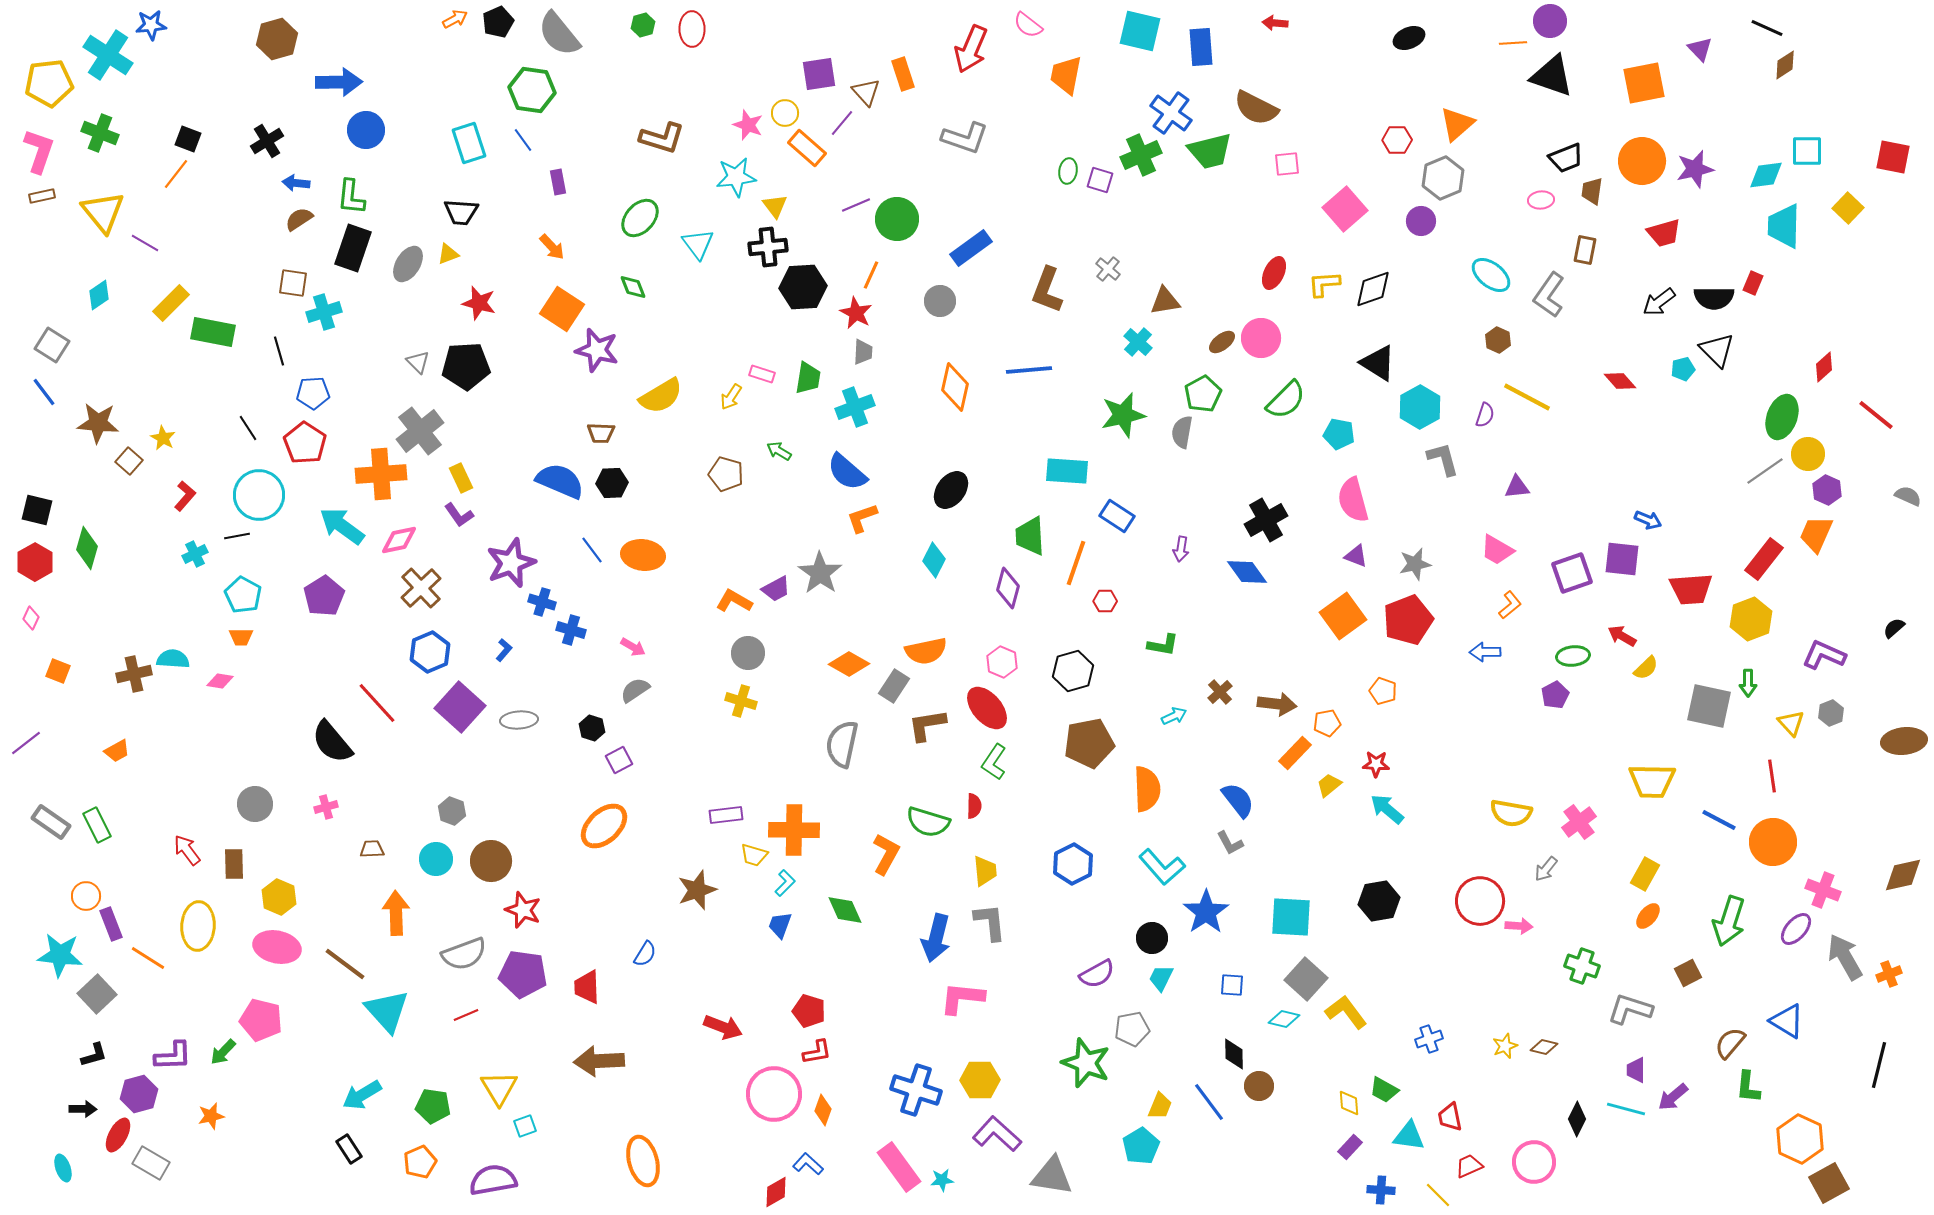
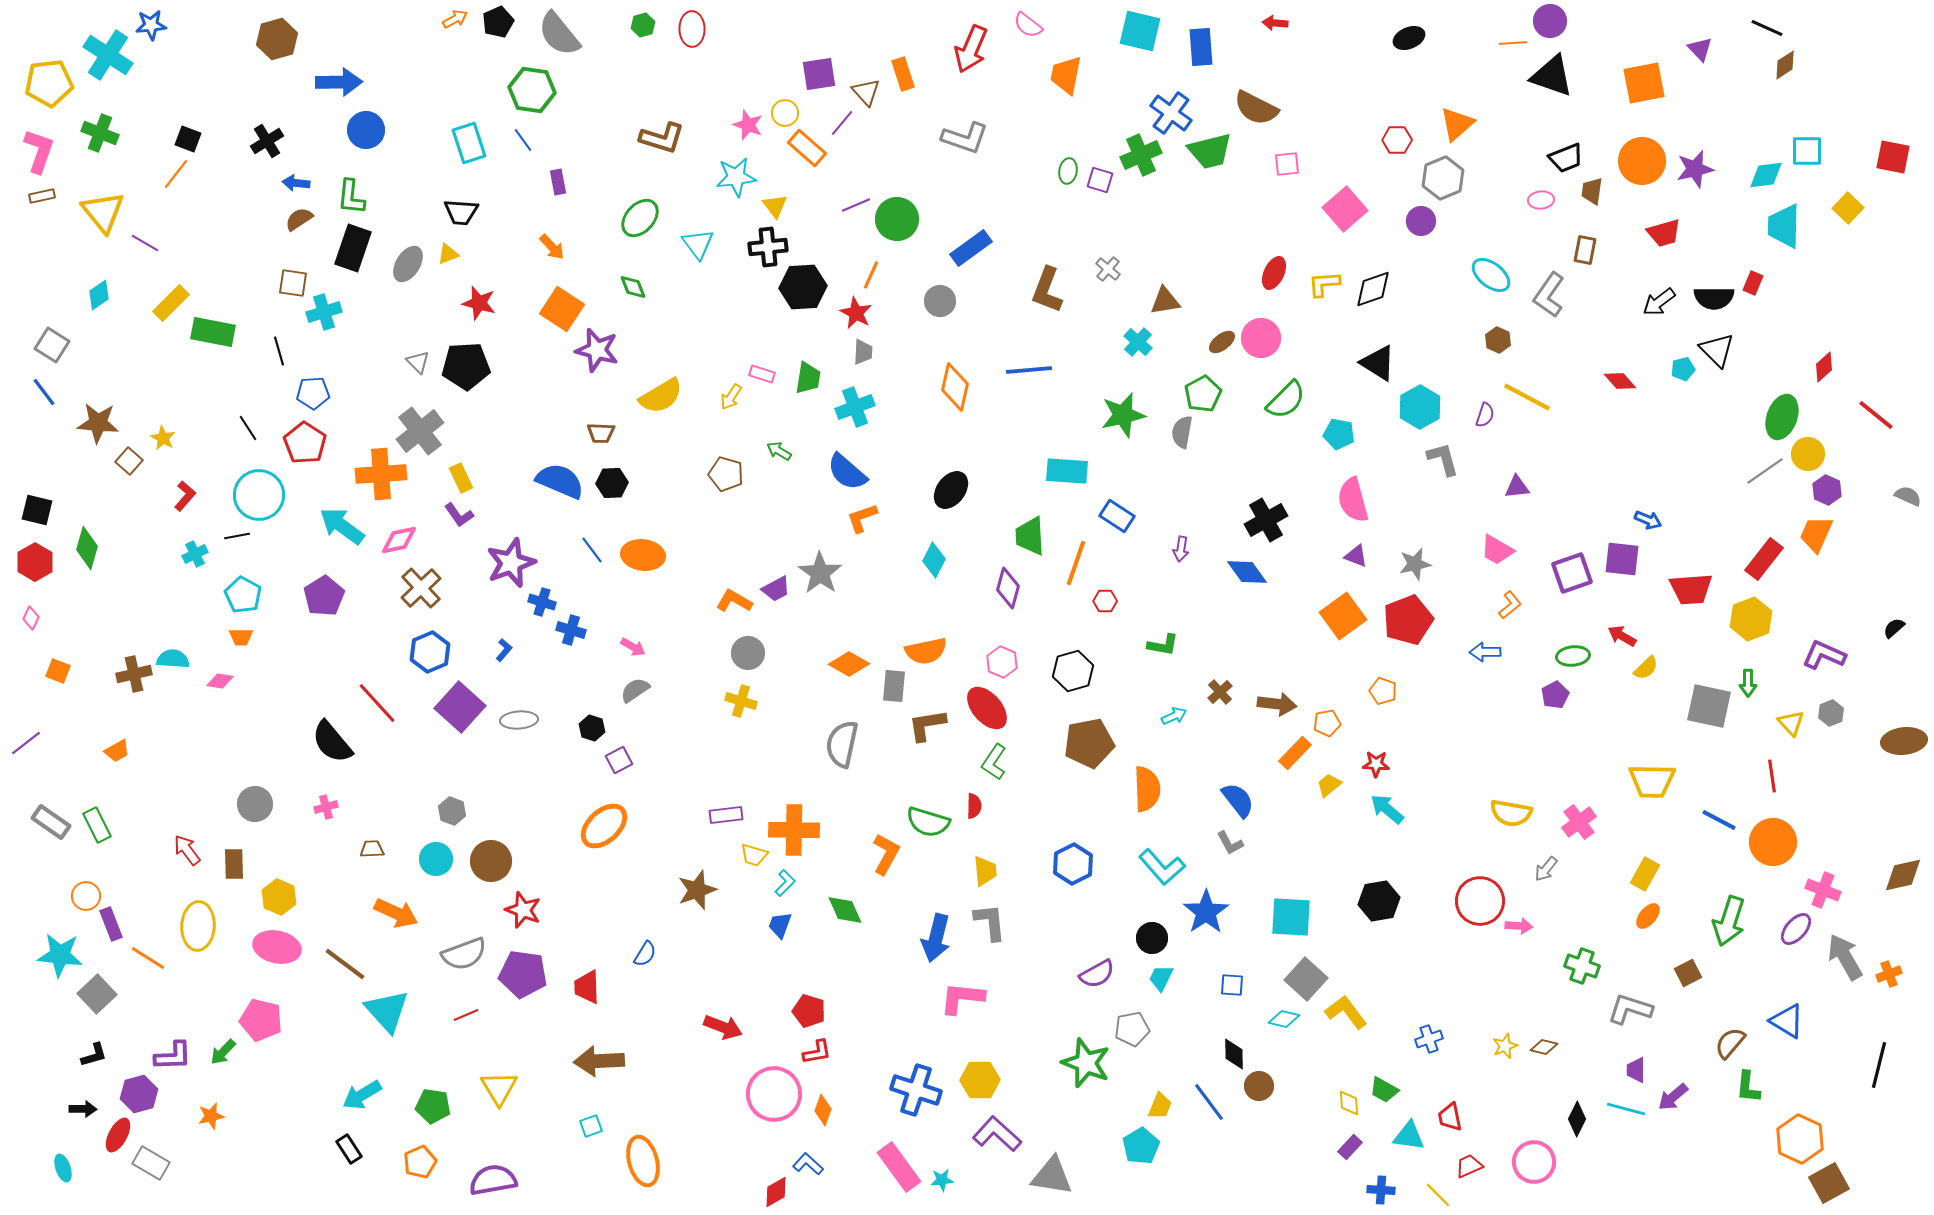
gray rectangle at (894, 686): rotated 28 degrees counterclockwise
orange arrow at (396, 913): rotated 117 degrees clockwise
cyan square at (525, 1126): moved 66 px right
